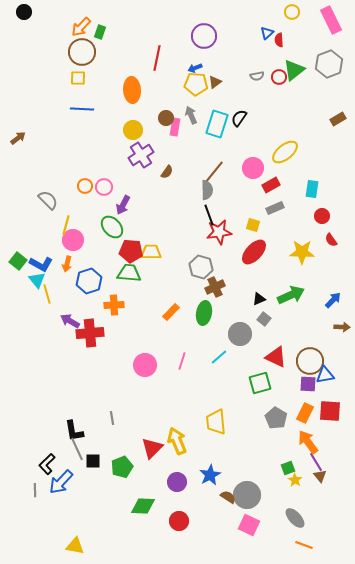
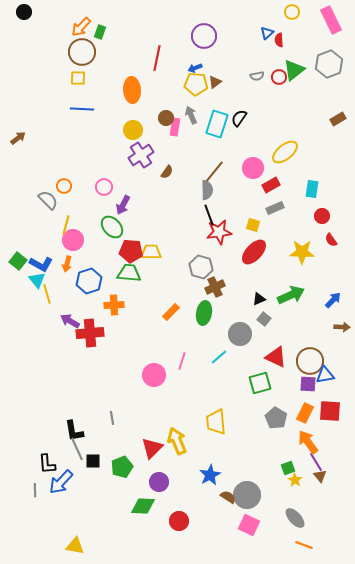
orange circle at (85, 186): moved 21 px left
pink circle at (145, 365): moved 9 px right, 10 px down
black L-shape at (47, 464): rotated 50 degrees counterclockwise
purple circle at (177, 482): moved 18 px left
